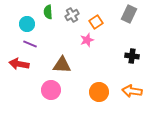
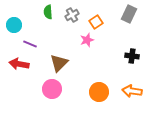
cyan circle: moved 13 px left, 1 px down
brown triangle: moved 3 px left, 2 px up; rotated 48 degrees counterclockwise
pink circle: moved 1 px right, 1 px up
